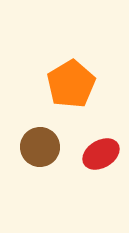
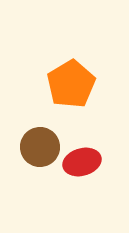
red ellipse: moved 19 px left, 8 px down; rotated 15 degrees clockwise
